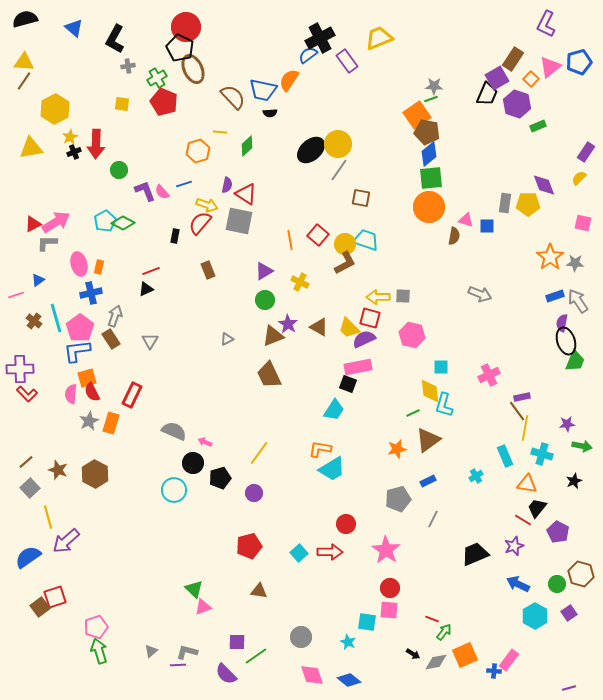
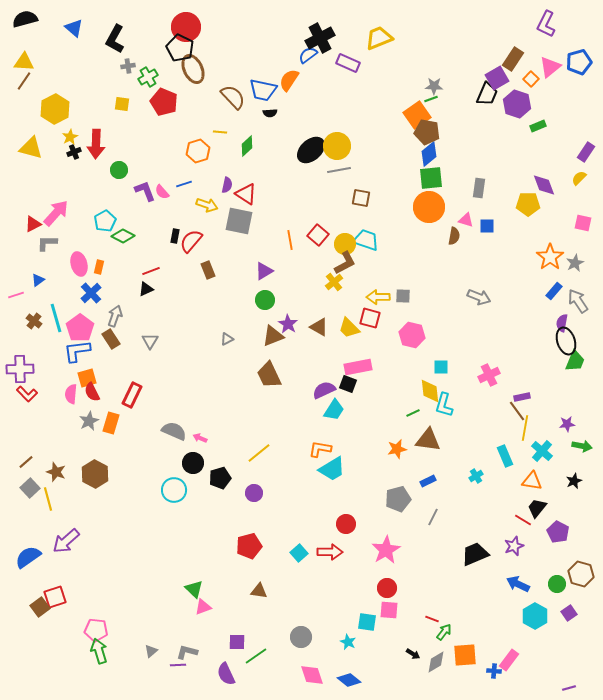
purple rectangle at (347, 61): moved 1 px right, 2 px down; rotated 30 degrees counterclockwise
green cross at (157, 78): moved 9 px left, 1 px up
yellow circle at (338, 144): moved 1 px left, 2 px down
yellow triangle at (31, 148): rotated 25 degrees clockwise
gray line at (339, 170): rotated 45 degrees clockwise
gray rectangle at (505, 203): moved 26 px left, 15 px up
pink arrow at (56, 222): moved 9 px up; rotated 16 degrees counterclockwise
green diamond at (123, 223): moved 13 px down
red semicircle at (200, 223): moved 9 px left, 18 px down
gray star at (575, 263): rotated 30 degrees counterclockwise
yellow cross at (300, 282): moved 34 px right; rotated 24 degrees clockwise
blue cross at (91, 293): rotated 30 degrees counterclockwise
gray arrow at (480, 294): moved 1 px left, 3 px down
blue rectangle at (555, 296): moved 1 px left, 5 px up; rotated 30 degrees counterclockwise
purple semicircle at (364, 339): moved 40 px left, 51 px down
brown triangle at (428, 440): rotated 44 degrees clockwise
pink arrow at (205, 442): moved 5 px left, 4 px up
yellow line at (259, 453): rotated 15 degrees clockwise
cyan cross at (542, 454): moved 3 px up; rotated 25 degrees clockwise
brown star at (58, 470): moved 2 px left, 2 px down
orange triangle at (527, 484): moved 5 px right, 3 px up
yellow line at (48, 517): moved 18 px up
gray line at (433, 519): moved 2 px up
pink star at (386, 550): rotated 8 degrees clockwise
red circle at (390, 588): moved 3 px left
pink pentagon at (96, 627): moved 3 px down; rotated 25 degrees clockwise
orange square at (465, 655): rotated 20 degrees clockwise
gray diamond at (436, 662): rotated 20 degrees counterclockwise
purple semicircle at (226, 674): rotated 20 degrees clockwise
